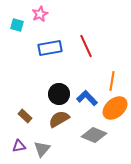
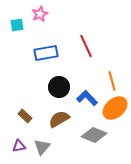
cyan square: rotated 24 degrees counterclockwise
blue rectangle: moved 4 px left, 5 px down
orange line: rotated 24 degrees counterclockwise
black circle: moved 7 px up
gray triangle: moved 2 px up
